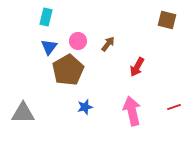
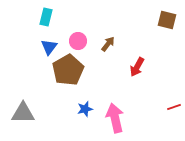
blue star: moved 2 px down
pink arrow: moved 17 px left, 7 px down
